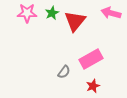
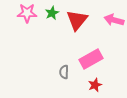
pink arrow: moved 3 px right, 7 px down
red triangle: moved 2 px right, 1 px up
gray semicircle: rotated 144 degrees clockwise
red star: moved 2 px right, 1 px up
